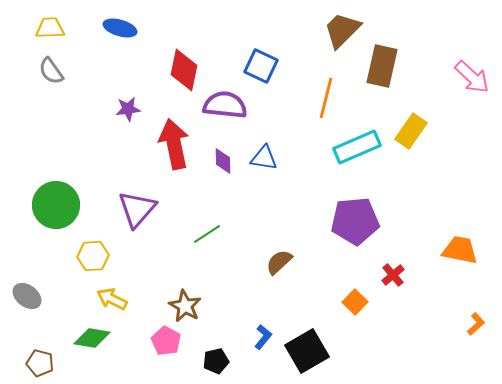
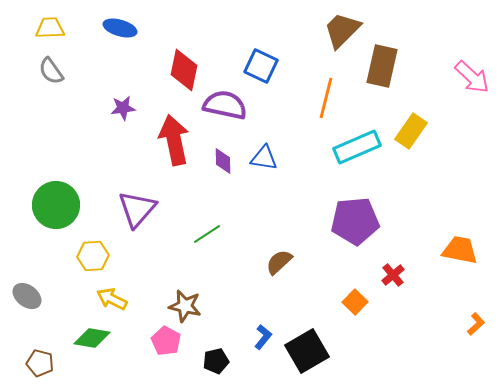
purple semicircle: rotated 6 degrees clockwise
purple star: moved 5 px left, 1 px up
red arrow: moved 4 px up
brown star: rotated 16 degrees counterclockwise
